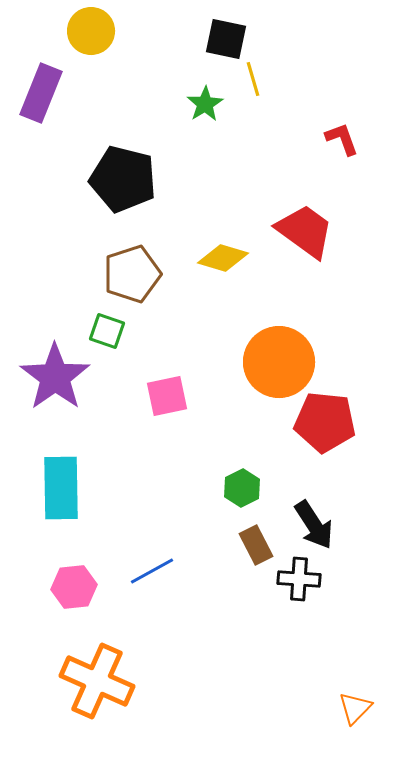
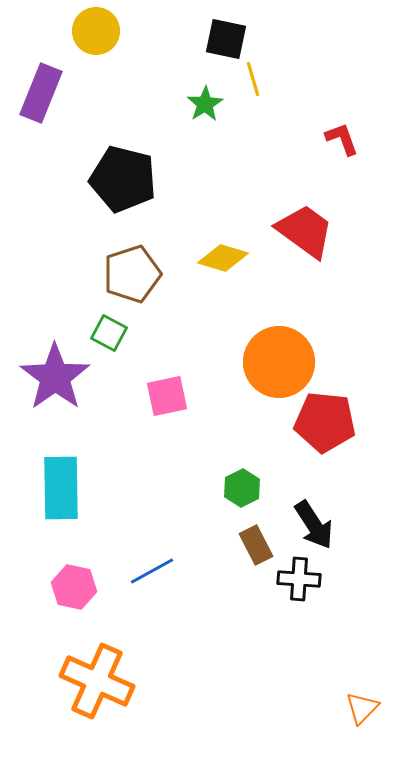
yellow circle: moved 5 px right
green square: moved 2 px right, 2 px down; rotated 9 degrees clockwise
pink hexagon: rotated 18 degrees clockwise
orange triangle: moved 7 px right
